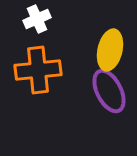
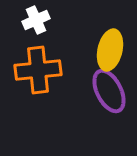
white cross: moved 1 px left, 1 px down
